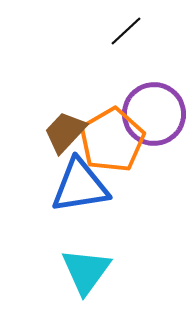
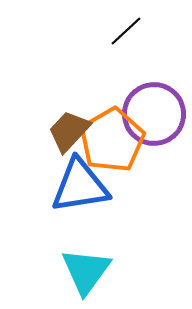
brown trapezoid: moved 4 px right, 1 px up
